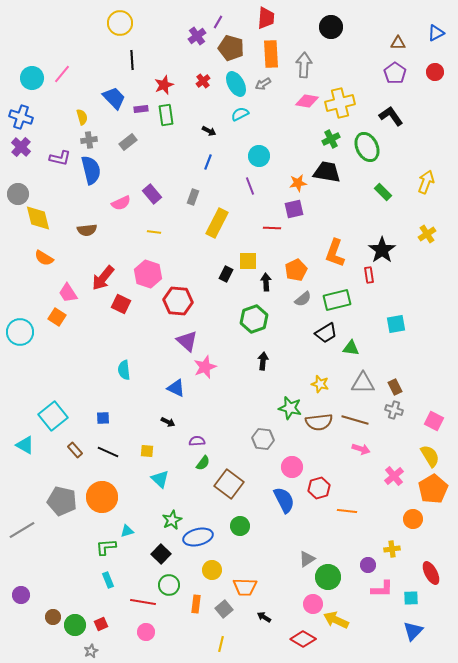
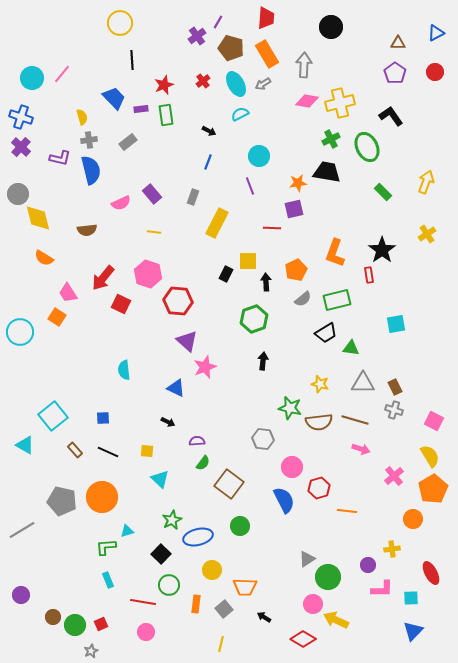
orange rectangle at (271, 54): moved 4 px left; rotated 28 degrees counterclockwise
